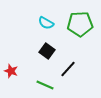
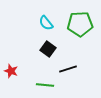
cyan semicircle: rotated 21 degrees clockwise
black square: moved 1 px right, 2 px up
black line: rotated 30 degrees clockwise
green line: rotated 18 degrees counterclockwise
